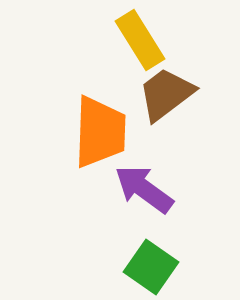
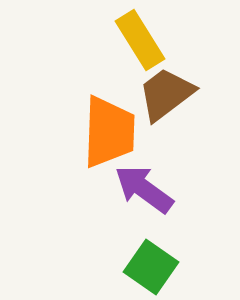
orange trapezoid: moved 9 px right
